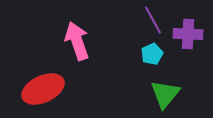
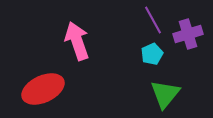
purple cross: rotated 20 degrees counterclockwise
